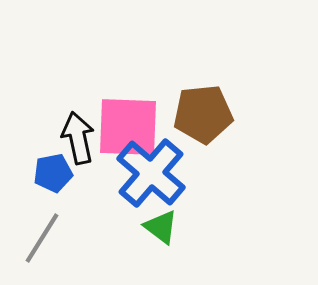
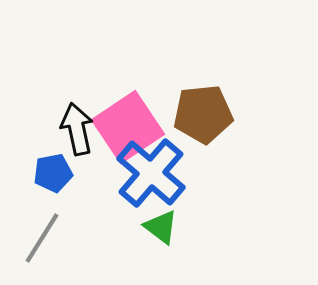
pink square: rotated 36 degrees counterclockwise
black arrow: moved 1 px left, 9 px up
